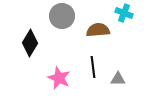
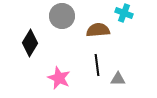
black line: moved 4 px right, 2 px up
